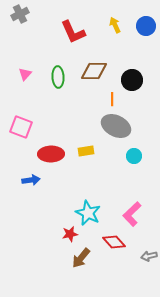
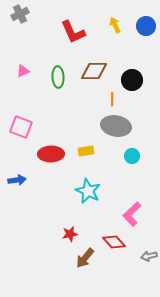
pink triangle: moved 2 px left, 3 px up; rotated 24 degrees clockwise
gray ellipse: rotated 16 degrees counterclockwise
cyan circle: moved 2 px left
blue arrow: moved 14 px left
cyan star: moved 22 px up
brown arrow: moved 4 px right
